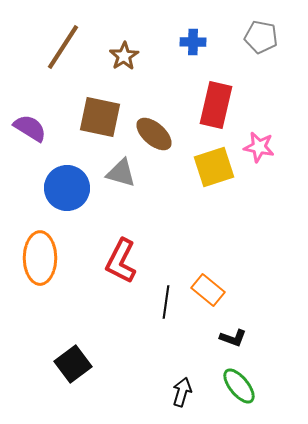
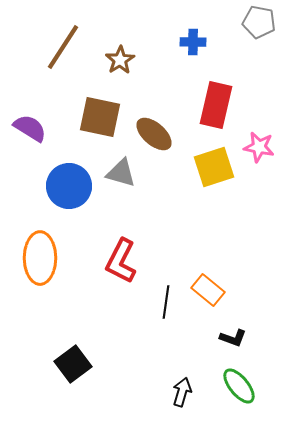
gray pentagon: moved 2 px left, 15 px up
brown star: moved 4 px left, 4 px down
blue circle: moved 2 px right, 2 px up
